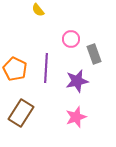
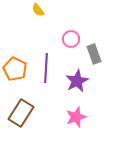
purple star: rotated 15 degrees counterclockwise
